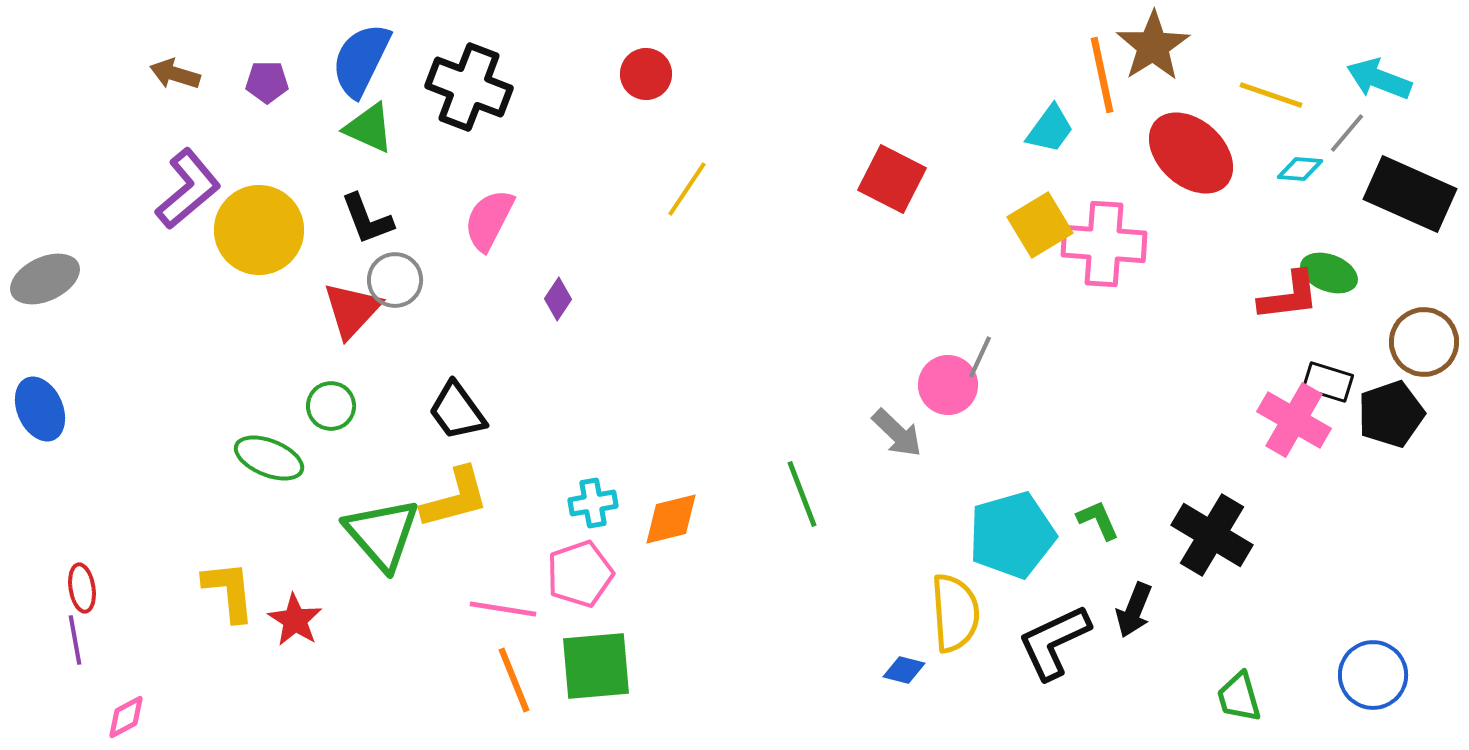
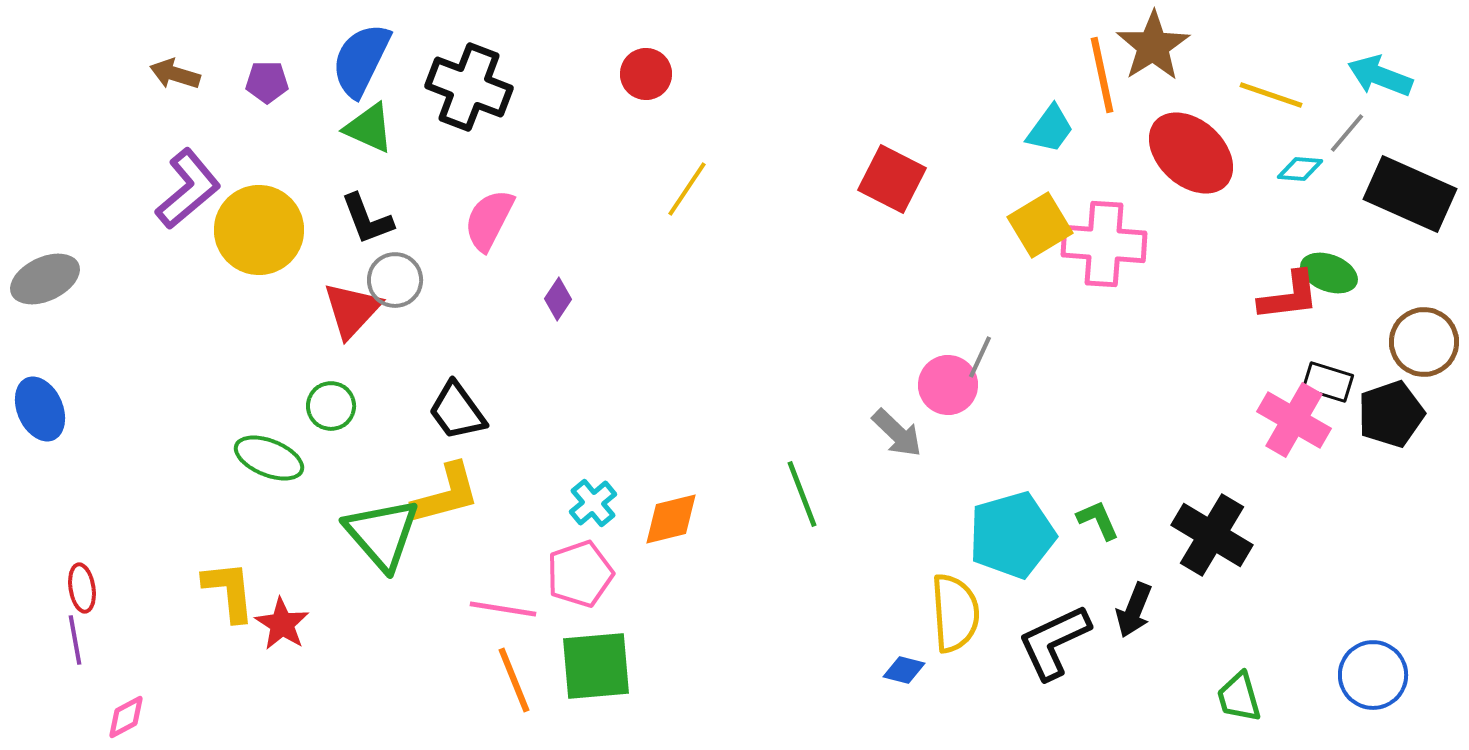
cyan arrow at (1379, 79): moved 1 px right, 3 px up
yellow L-shape at (455, 498): moved 9 px left, 4 px up
cyan cross at (593, 503): rotated 30 degrees counterclockwise
red star at (295, 620): moved 13 px left, 4 px down
